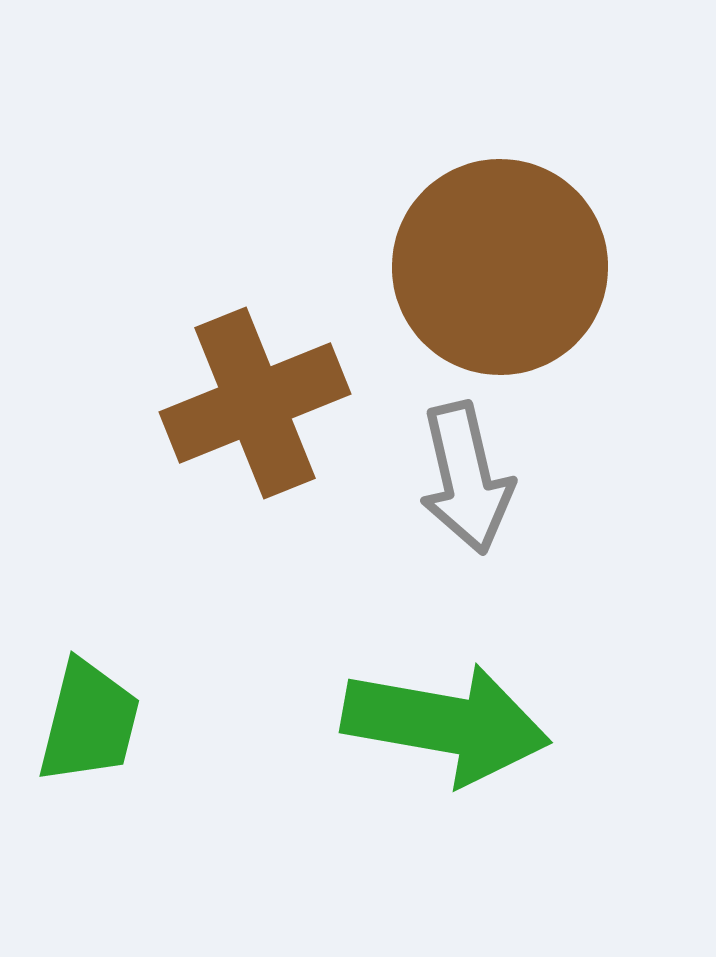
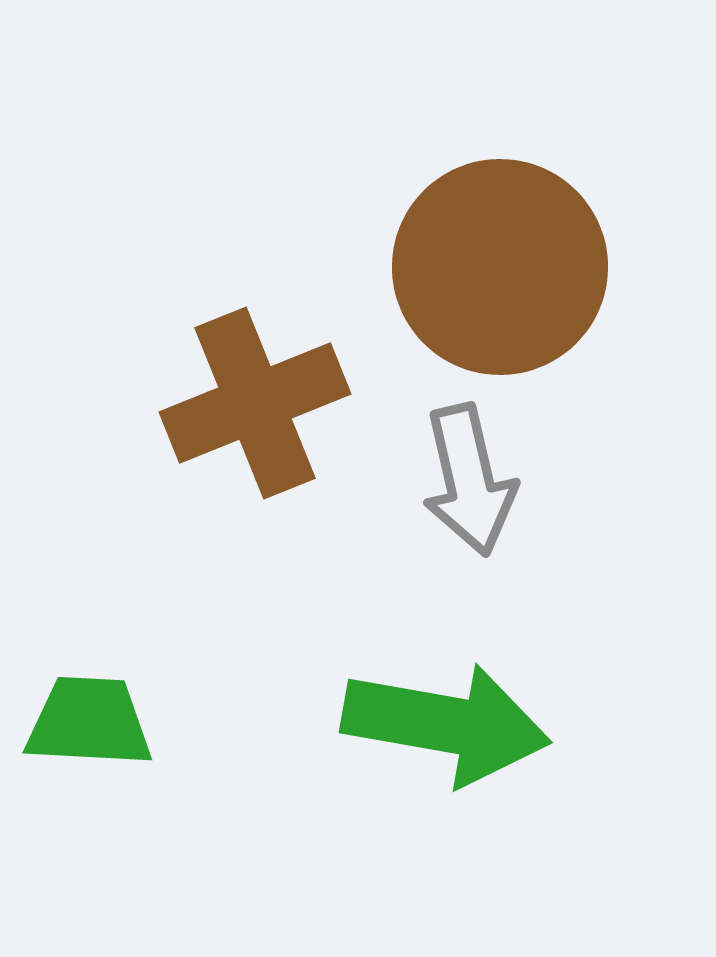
gray arrow: moved 3 px right, 2 px down
green trapezoid: rotated 101 degrees counterclockwise
